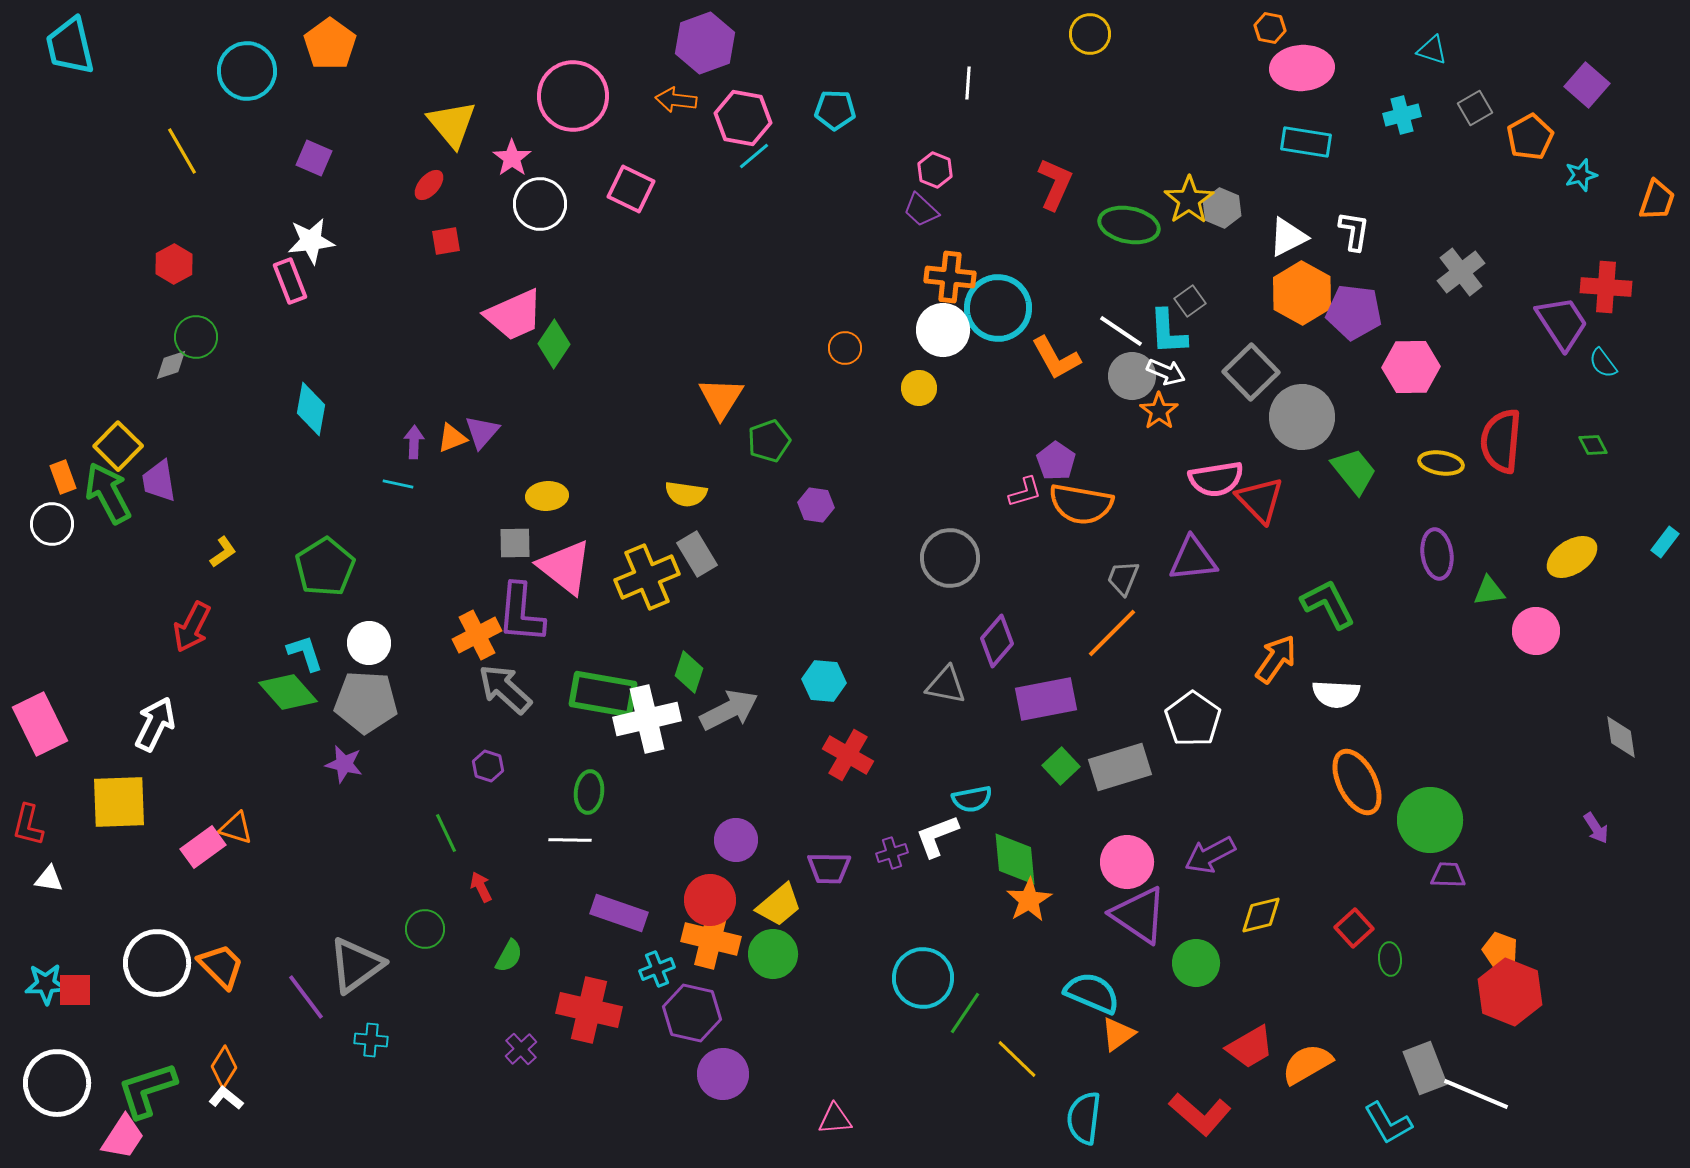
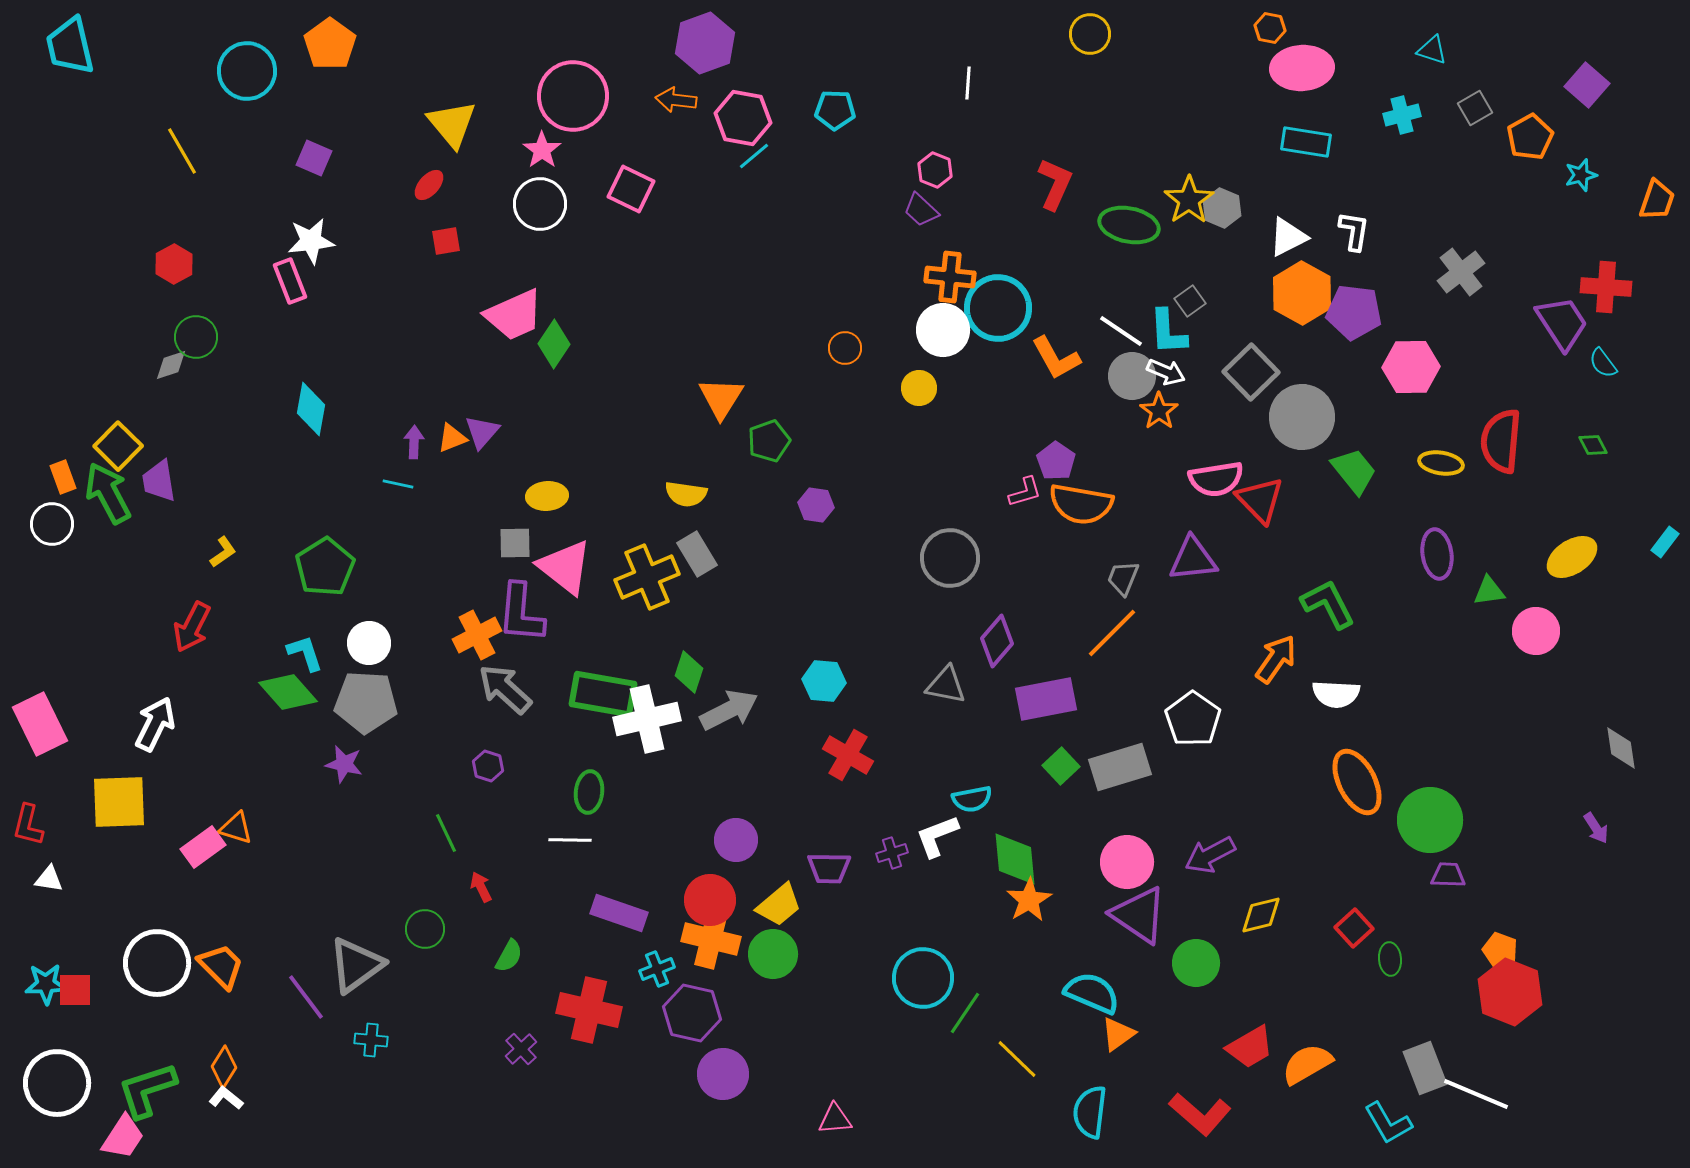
pink star at (512, 158): moved 30 px right, 8 px up
gray diamond at (1621, 737): moved 11 px down
cyan semicircle at (1084, 1118): moved 6 px right, 6 px up
